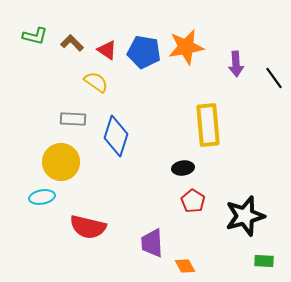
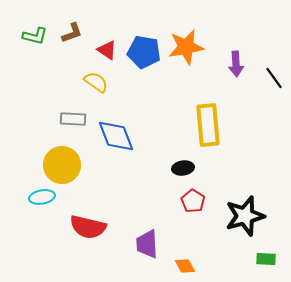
brown L-shape: moved 10 px up; rotated 115 degrees clockwise
blue diamond: rotated 39 degrees counterclockwise
yellow circle: moved 1 px right, 3 px down
purple trapezoid: moved 5 px left, 1 px down
green rectangle: moved 2 px right, 2 px up
